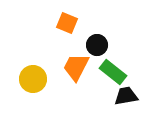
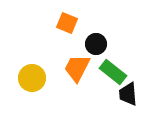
black circle: moved 1 px left, 1 px up
orange trapezoid: moved 1 px right, 1 px down
yellow circle: moved 1 px left, 1 px up
black trapezoid: moved 2 px right, 2 px up; rotated 85 degrees counterclockwise
